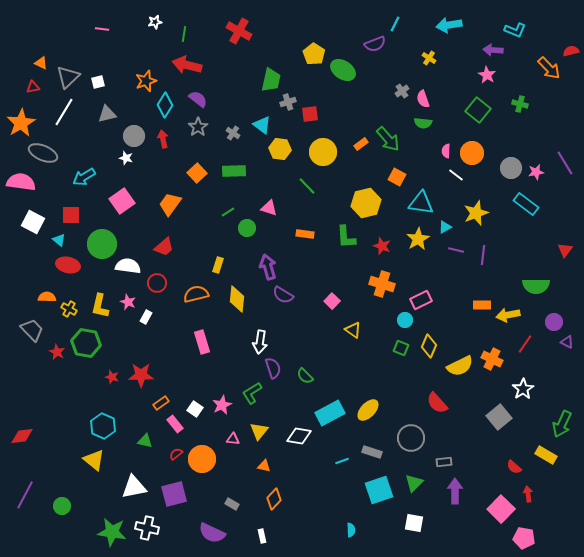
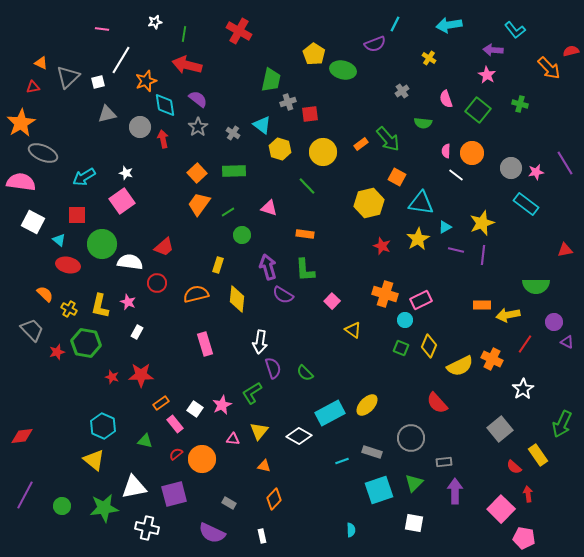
cyan L-shape at (515, 30): rotated 30 degrees clockwise
green ellipse at (343, 70): rotated 20 degrees counterclockwise
pink semicircle at (423, 99): moved 23 px right
cyan diamond at (165, 105): rotated 40 degrees counterclockwise
white line at (64, 112): moved 57 px right, 52 px up
gray circle at (134, 136): moved 6 px right, 9 px up
yellow hexagon at (280, 149): rotated 10 degrees clockwise
white star at (126, 158): moved 15 px down
yellow hexagon at (366, 203): moved 3 px right
orange trapezoid at (170, 204): moved 29 px right
yellow star at (476, 213): moved 6 px right, 10 px down
red square at (71, 215): moved 6 px right
green circle at (247, 228): moved 5 px left, 7 px down
green L-shape at (346, 237): moved 41 px left, 33 px down
red triangle at (565, 250): rotated 42 degrees clockwise
white semicircle at (128, 266): moved 2 px right, 4 px up
orange cross at (382, 284): moved 3 px right, 10 px down
orange semicircle at (47, 297): moved 2 px left, 3 px up; rotated 42 degrees clockwise
white rectangle at (146, 317): moved 9 px left, 15 px down
pink rectangle at (202, 342): moved 3 px right, 2 px down
red star at (57, 352): rotated 28 degrees clockwise
green semicircle at (305, 376): moved 3 px up
yellow ellipse at (368, 410): moved 1 px left, 5 px up
gray square at (499, 417): moved 1 px right, 12 px down
white diamond at (299, 436): rotated 20 degrees clockwise
yellow rectangle at (546, 455): moved 8 px left; rotated 25 degrees clockwise
gray rectangle at (232, 504): moved 3 px left, 1 px up
green star at (112, 532): moved 8 px left, 24 px up; rotated 16 degrees counterclockwise
